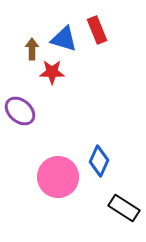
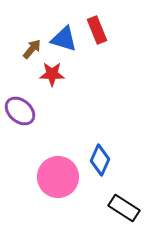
brown arrow: rotated 40 degrees clockwise
red star: moved 2 px down
blue diamond: moved 1 px right, 1 px up
